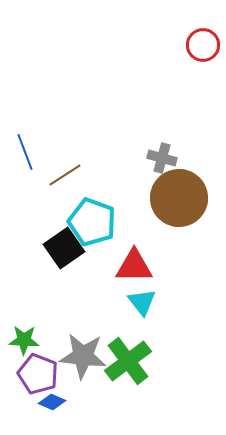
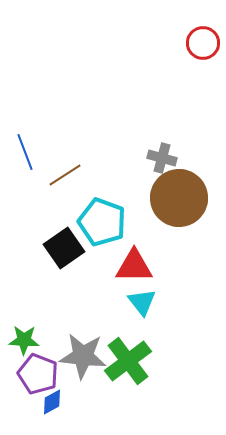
red circle: moved 2 px up
cyan pentagon: moved 10 px right
blue diamond: rotated 52 degrees counterclockwise
